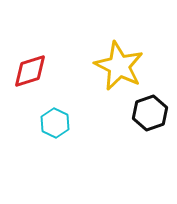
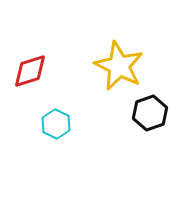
cyan hexagon: moved 1 px right, 1 px down
